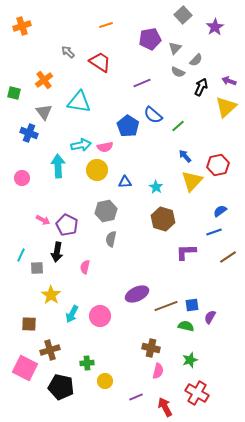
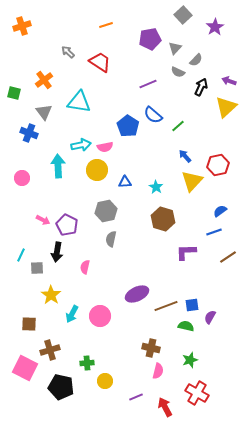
purple line at (142, 83): moved 6 px right, 1 px down
